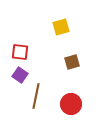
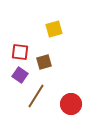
yellow square: moved 7 px left, 2 px down
brown square: moved 28 px left
brown line: rotated 20 degrees clockwise
